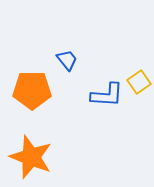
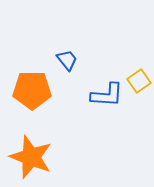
yellow square: moved 1 px up
